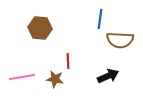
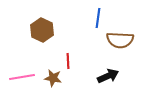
blue line: moved 2 px left, 1 px up
brown hexagon: moved 2 px right, 2 px down; rotated 20 degrees clockwise
brown star: moved 2 px left, 1 px up
